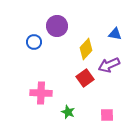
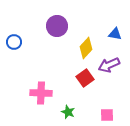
blue circle: moved 20 px left
yellow diamond: moved 1 px up
